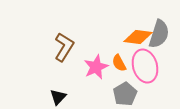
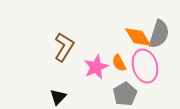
orange diamond: rotated 52 degrees clockwise
